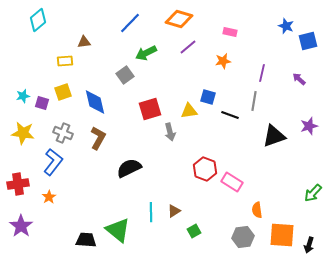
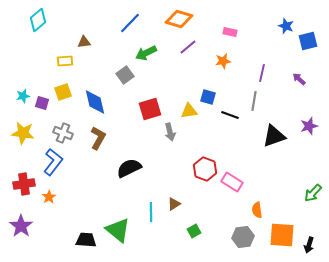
red cross at (18, 184): moved 6 px right
brown triangle at (174, 211): moved 7 px up
